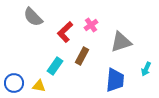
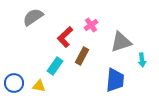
gray semicircle: rotated 100 degrees clockwise
red L-shape: moved 5 px down
cyan arrow: moved 4 px left, 9 px up; rotated 32 degrees counterclockwise
